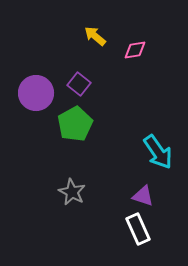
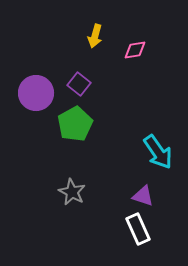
yellow arrow: rotated 115 degrees counterclockwise
